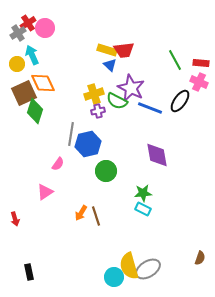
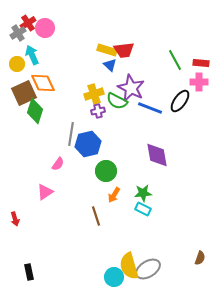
pink cross: rotated 24 degrees counterclockwise
orange arrow: moved 33 px right, 18 px up
